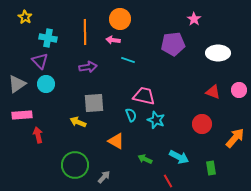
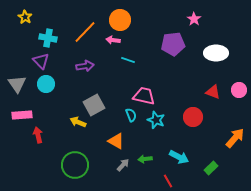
orange circle: moved 1 px down
orange line: rotated 45 degrees clockwise
white ellipse: moved 2 px left
purple triangle: moved 1 px right
purple arrow: moved 3 px left, 1 px up
gray triangle: rotated 30 degrees counterclockwise
gray square: moved 2 px down; rotated 25 degrees counterclockwise
red circle: moved 9 px left, 7 px up
green arrow: rotated 32 degrees counterclockwise
green rectangle: rotated 56 degrees clockwise
gray arrow: moved 19 px right, 12 px up
